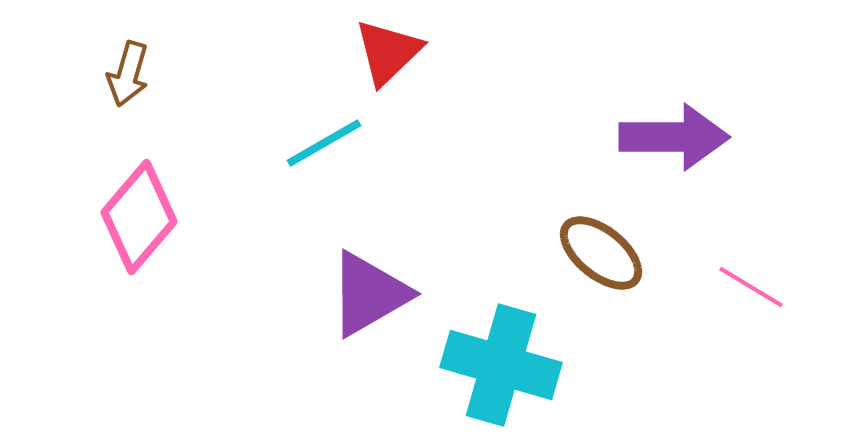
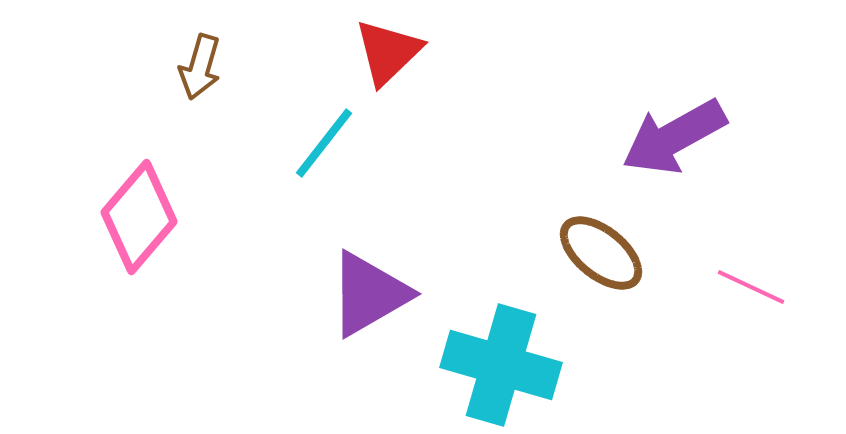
brown arrow: moved 72 px right, 7 px up
purple arrow: rotated 151 degrees clockwise
cyan line: rotated 22 degrees counterclockwise
pink line: rotated 6 degrees counterclockwise
